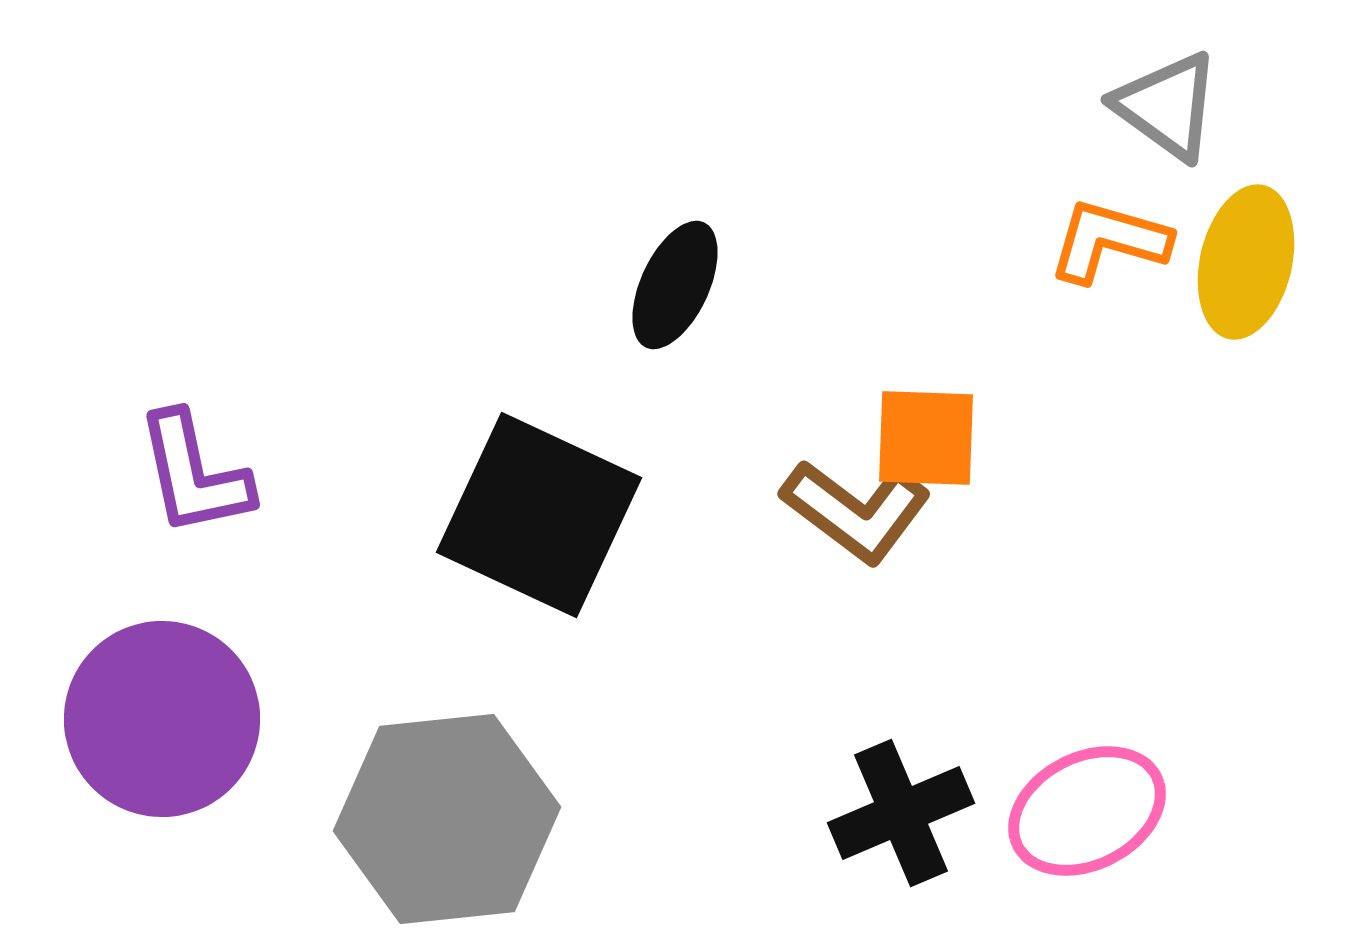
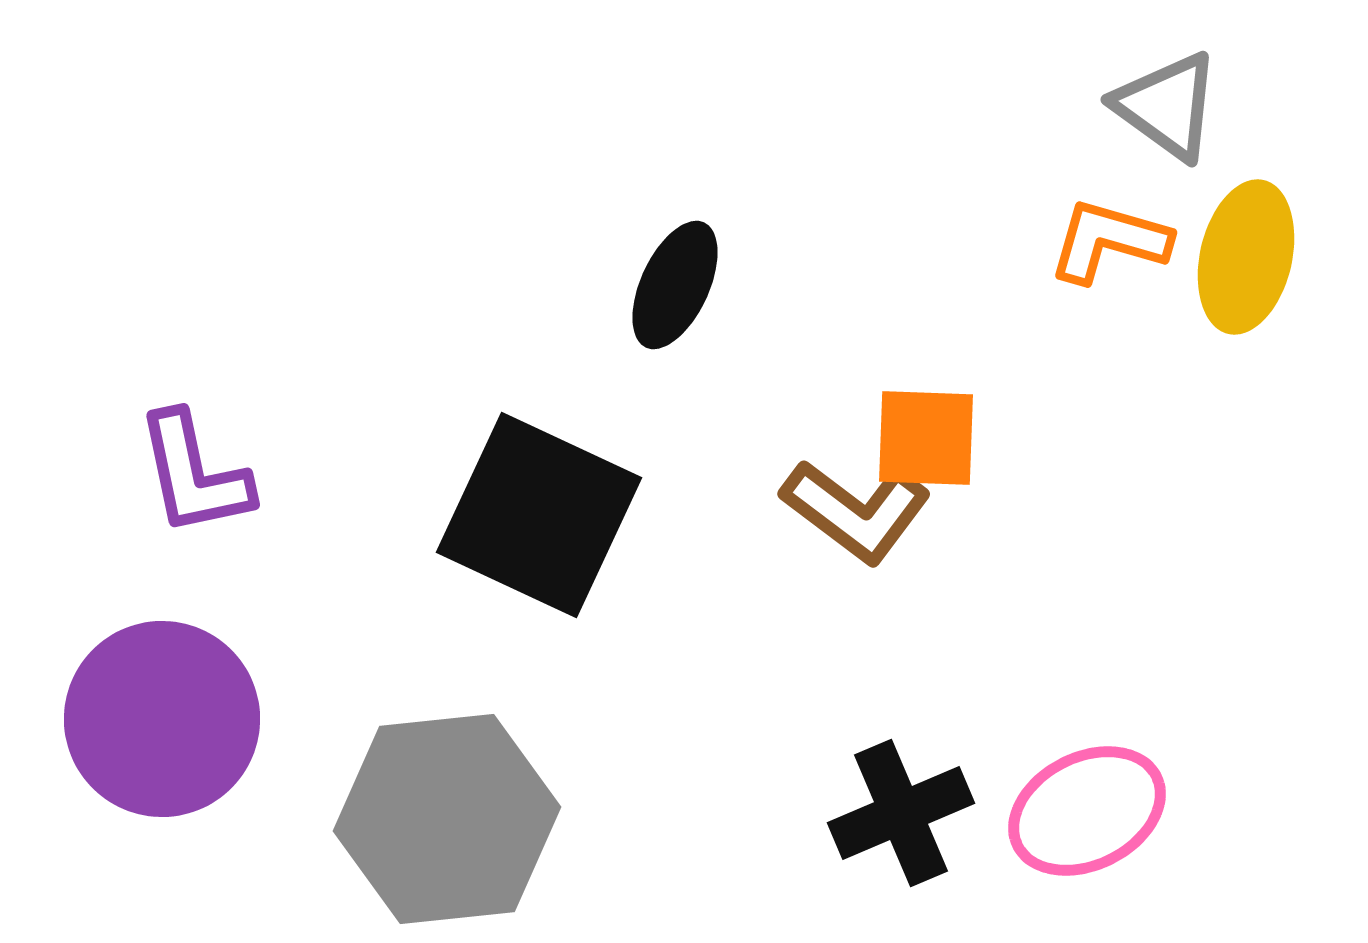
yellow ellipse: moved 5 px up
